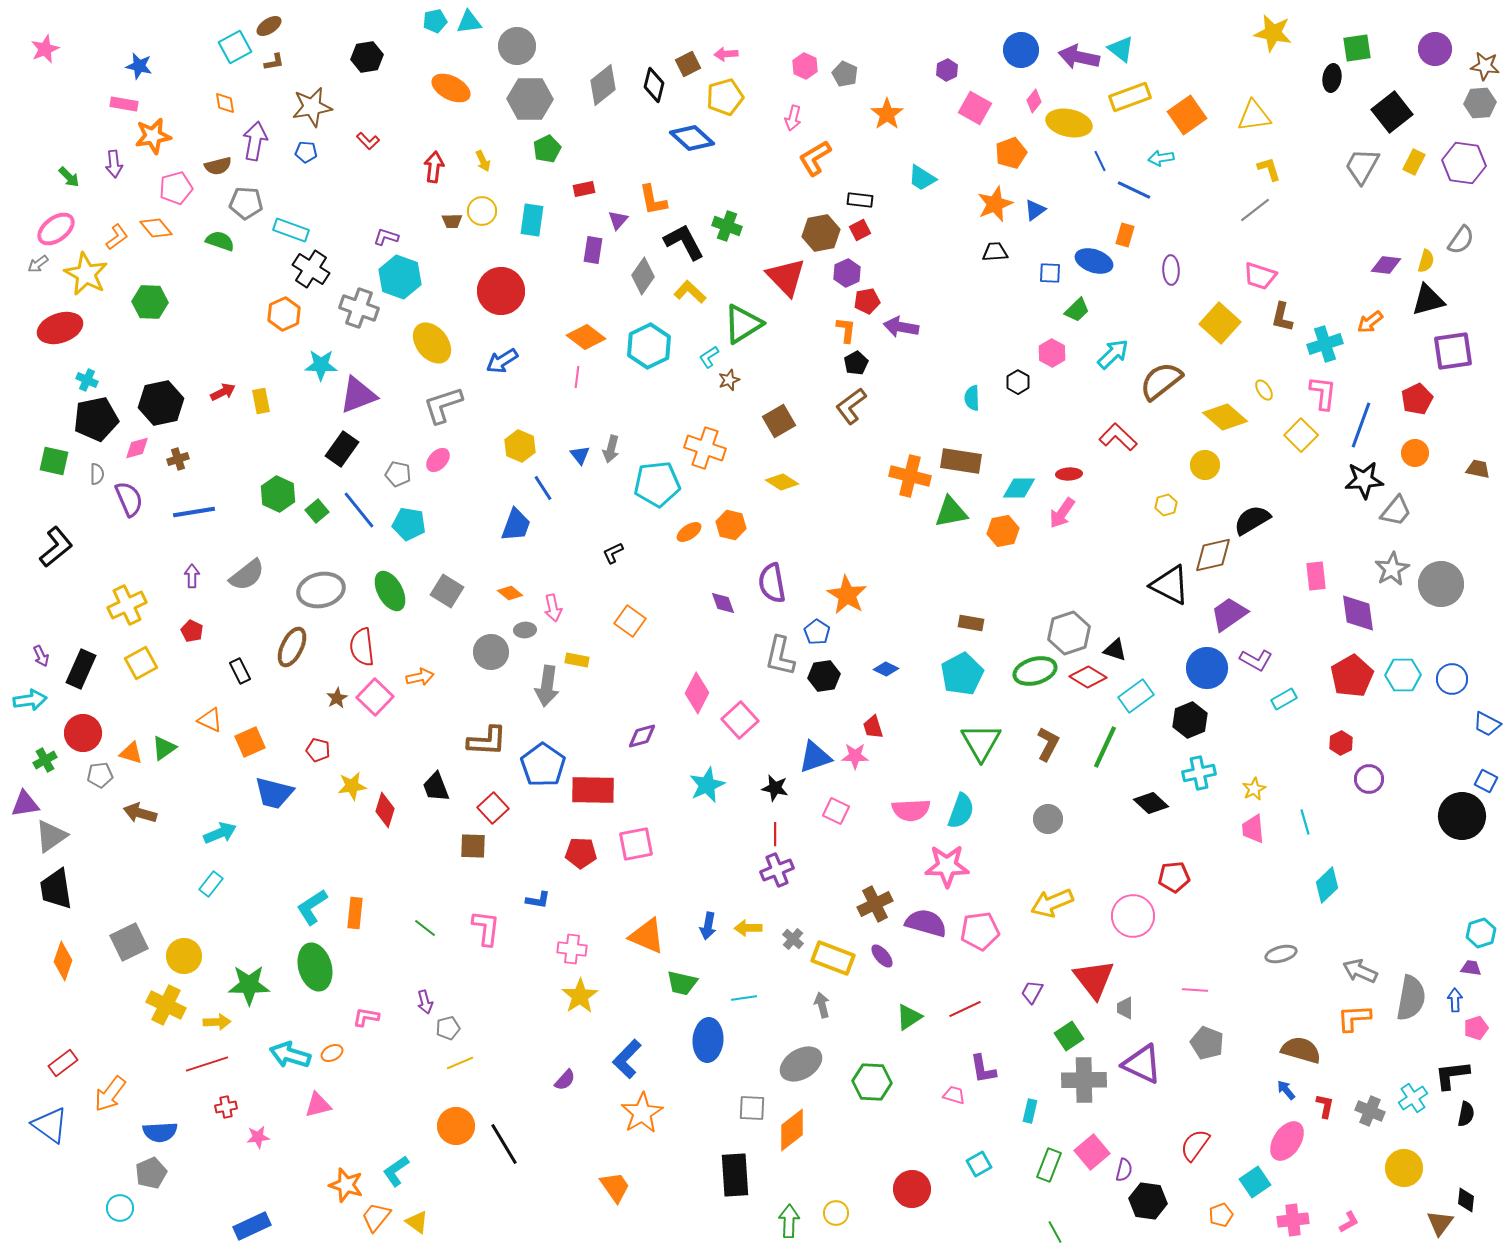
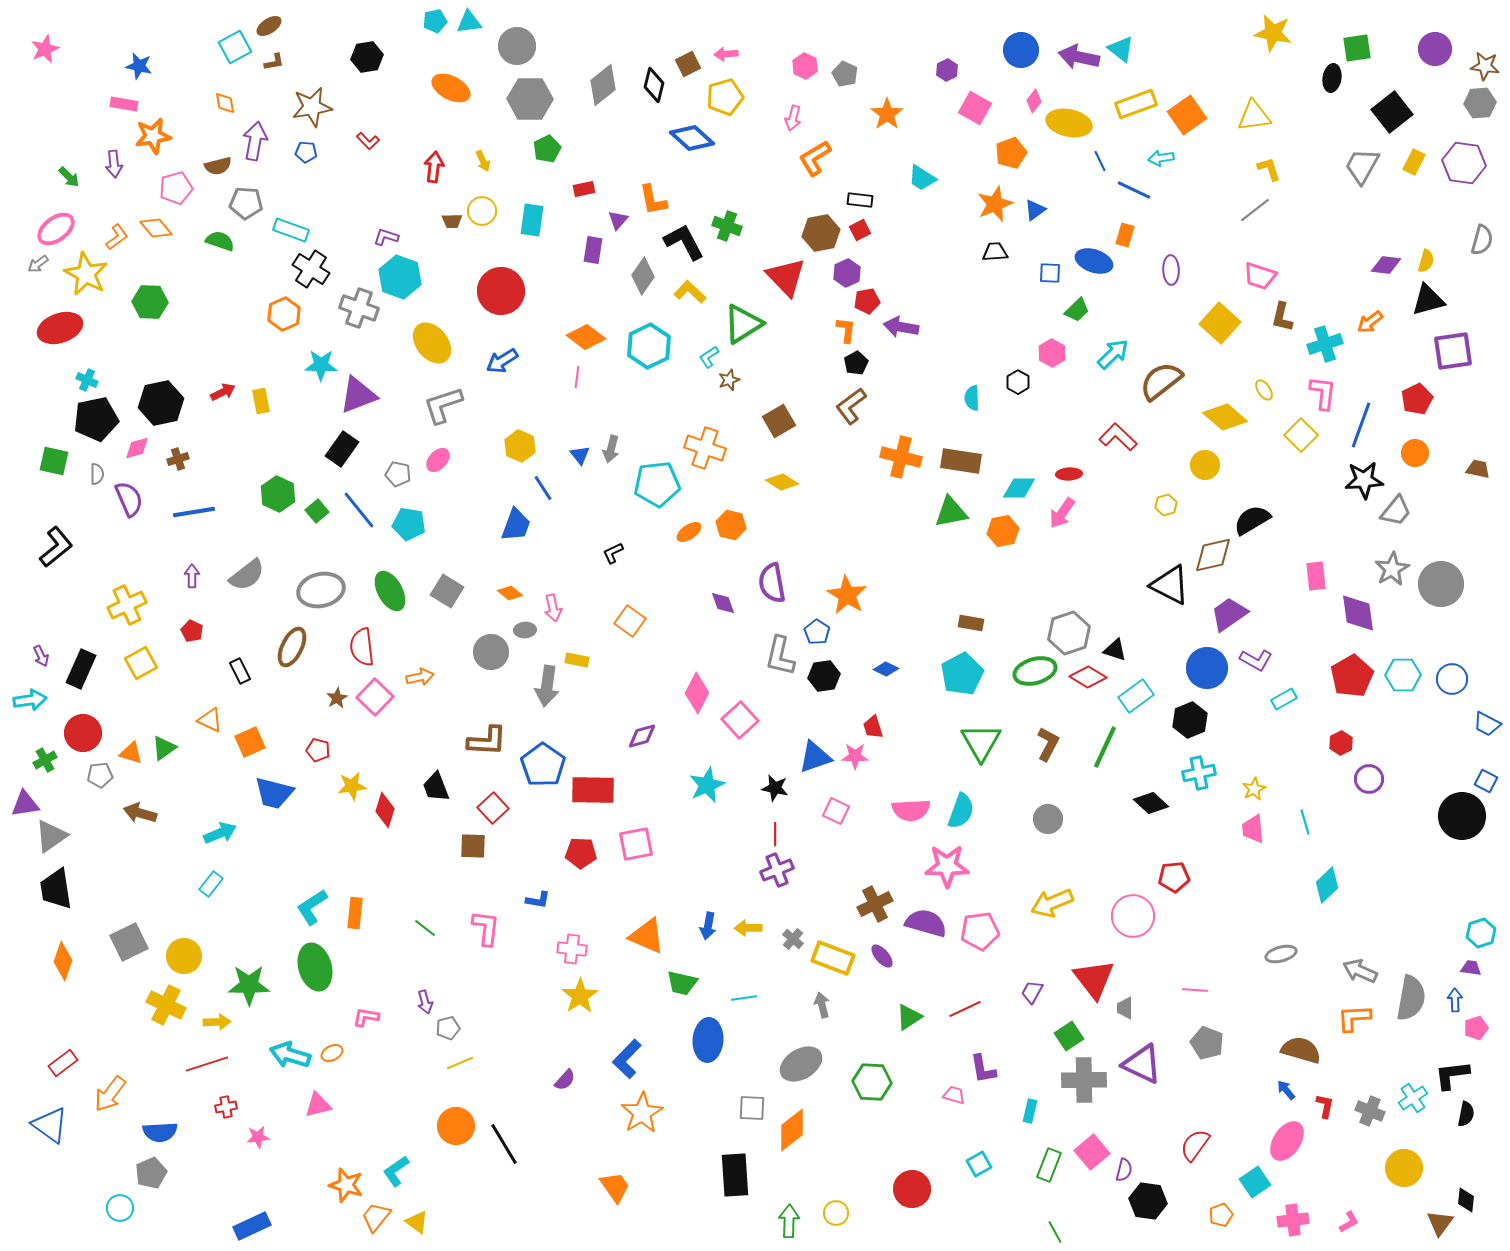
yellow rectangle at (1130, 97): moved 6 px right, 7 px down
gray semicircle at (1461, 240): moved 21 px right; rotated 20 degrees counterclockwise
orange cross at (910, 476): moved 9 px left, 19 px up
